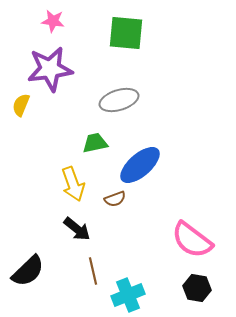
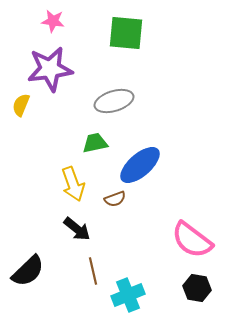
gray ellipse: moved 5 px left, 1 px down
